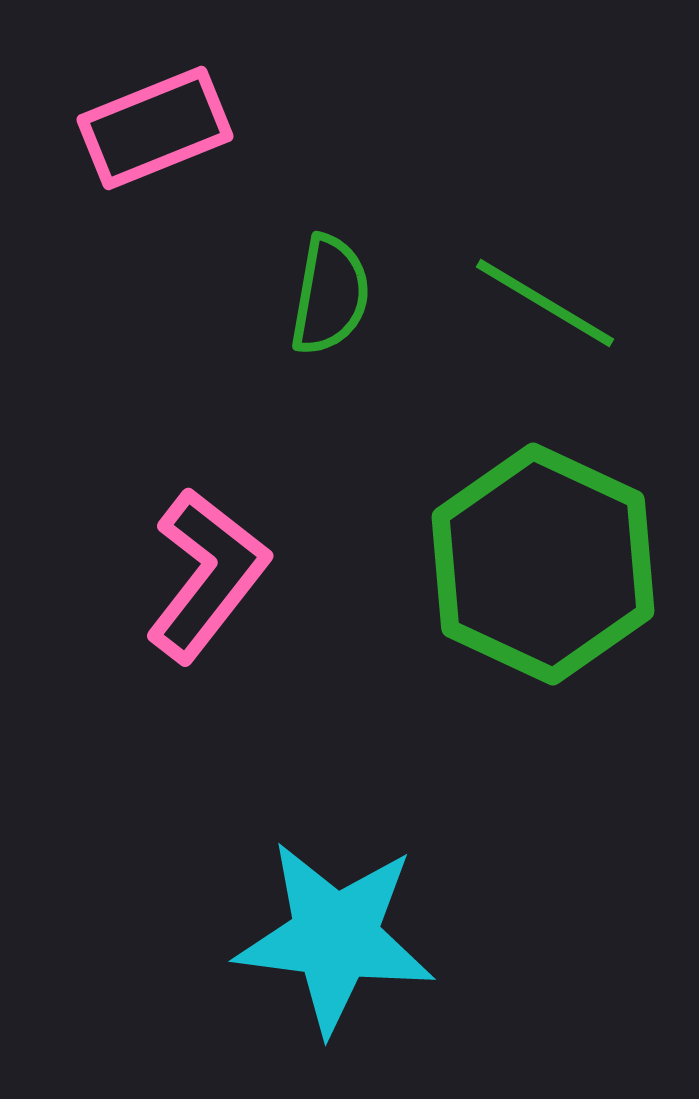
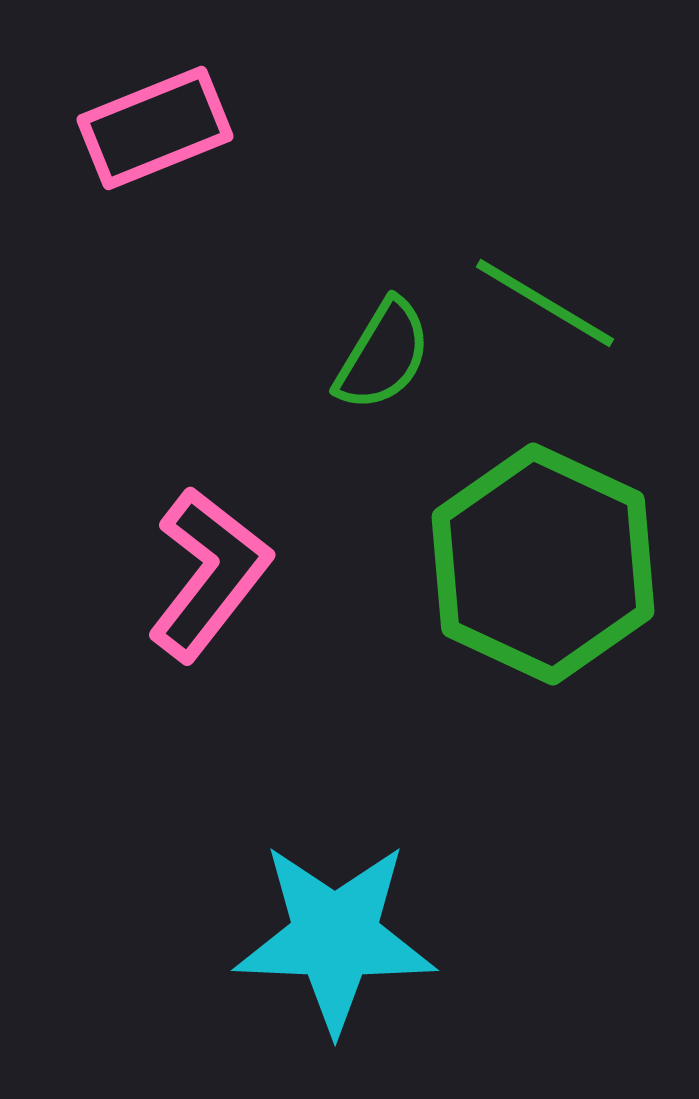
green semicircle: moved 53 px right, 60 px down; rotated 21 degrees clockwise
pink L-shape: moved 2 px right, 1 px up
cyan star: rotated 5 degrees counterclockwise
